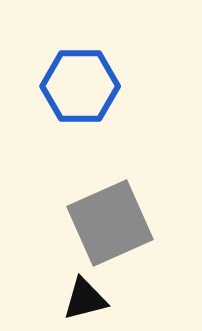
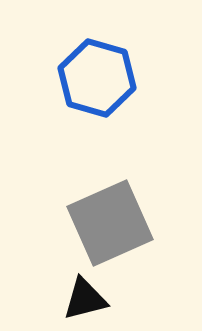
blue hexagon: moved 17 px right, 8 px up; rotated 16 degrees clockwise
